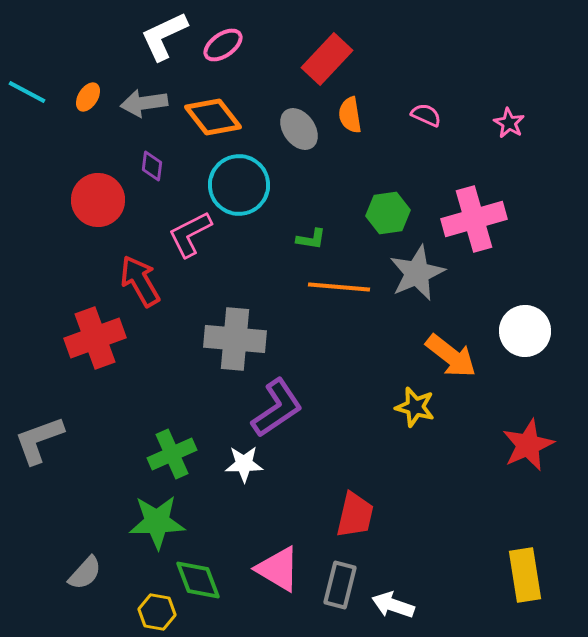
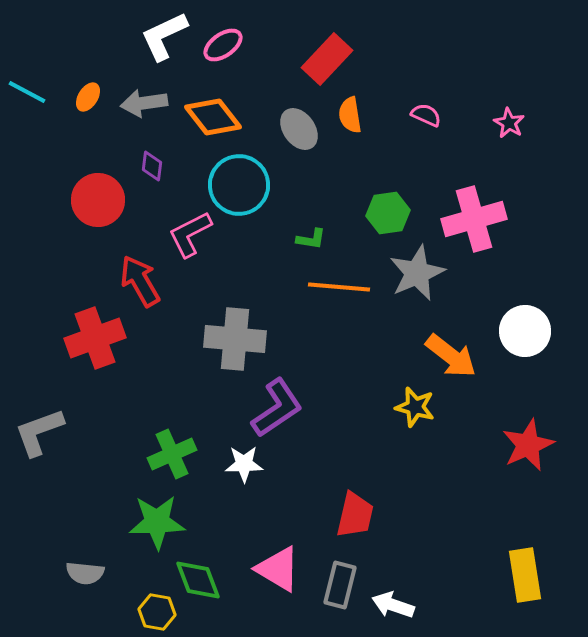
gray L-shape: moved 8 px up
gray semicircle: rotated 54 degrees clockwise
